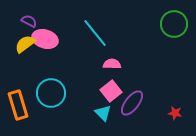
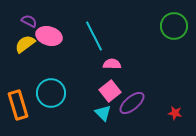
green circle: moved 2 px down
cyan line: moved 1 px left, 3 px down; rotated 12 degrees clockwise
pink ellipse: moved 4 px right, 3 px up
pink square: moved 1 px left
purple ellipse: rotated 12 degrees clockwise
